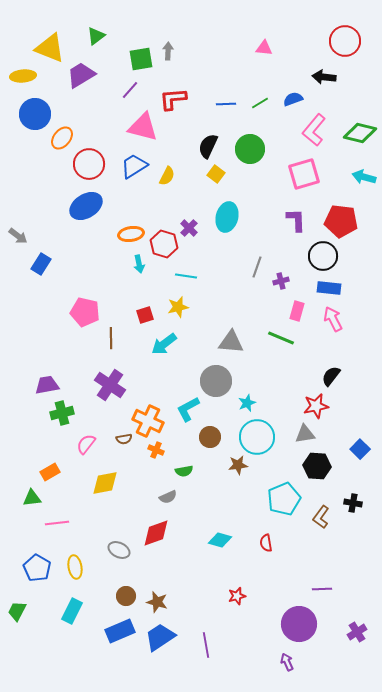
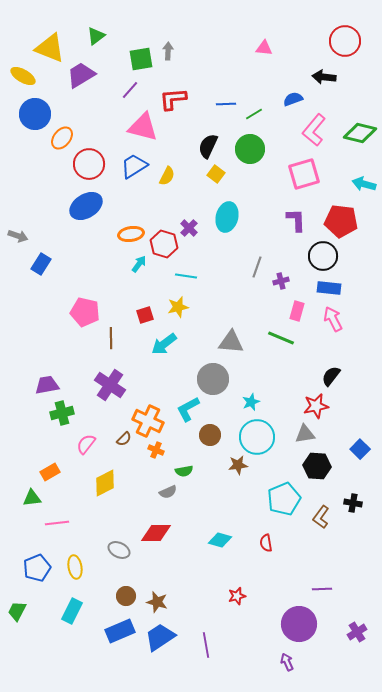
yellow ellipse at (23, 76): rotated 35 degrees clockwise
green line at (260, 103): moved 6 px left, 11 px down
cyan arrow at (364, 177): moved 7 px down
gray arrow at (18, 236): rotated 18 degrees counterclockwise
cyan arrow at (139, 264): rotated 132 degrees counterclockwise
gray circle at (216, 381): moved 3 px left, 2 px up
cyan star at (247, 403): moved 4 px right, 1 px up
brown circle at (210, 437): moved 2 px up
brown semicircle at (124, 439): rotated 35 degrees counterclockwise
yellow diamond at (105, 483): rotated 16 degrees counterclockwise
gray semicircle at (168, 497): moved 5 px up
red diamond at (156, 533): rotated 20 degrees clockwise
blue pentagon at (37, 568): rotated 20 degrees clockwise
